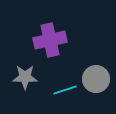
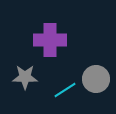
purple cross: rotated 12 degrees clockwise
cyan line: rotated 15 degrees counterclockwise
